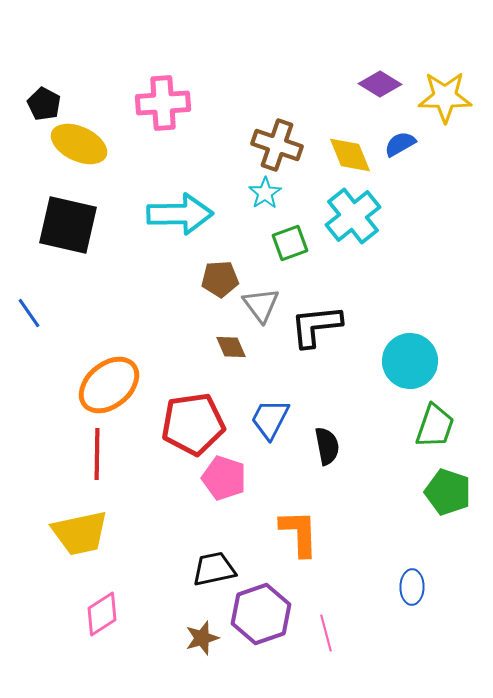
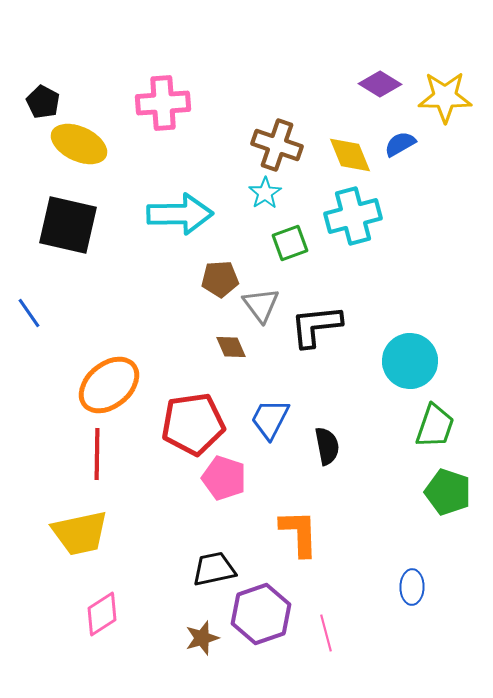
black pentagon: moved 1 px left, 2 px up
cyan cross: rotated 24 degrees clockwise
